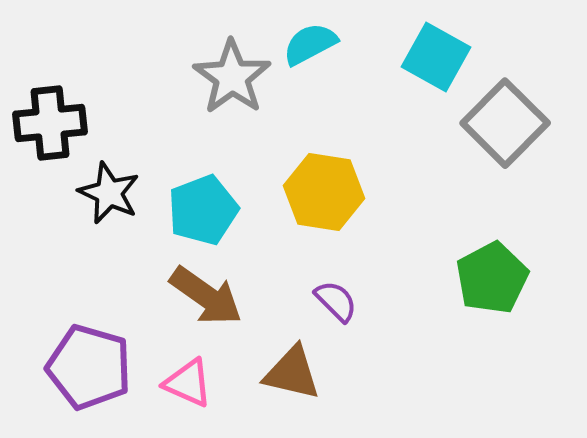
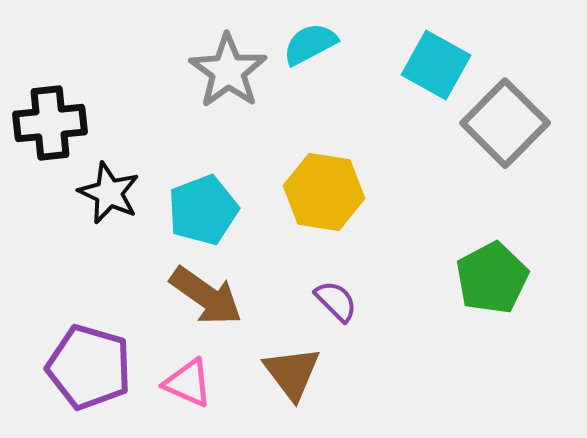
cyan square: moved 8 px down
gray star: moved 4 px left, 6 px up
brown triangle: rotated 40 degrees clockwise
